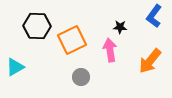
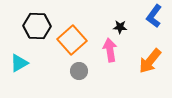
orange square: rotated 16 degrees counterclockwise
cyan triangle: moved 4 px right, 4 px up
gray circle: moved 2 px left, 6 px up
